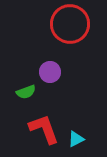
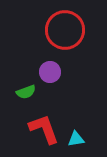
red circle: moved 5 px left, 6 px down
cyan triangle: rotated 18 degrees clockwise
